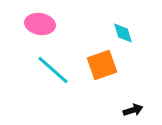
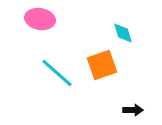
pink ellipse: moved 5 px up
cyan line: moved 4 px right, 3 px down
black arrow: rotated 18 degrees clockwise
